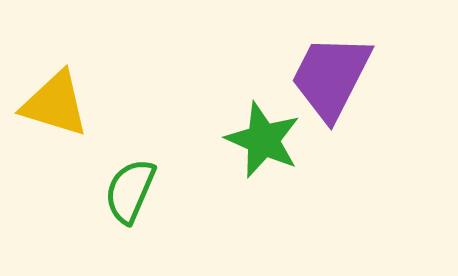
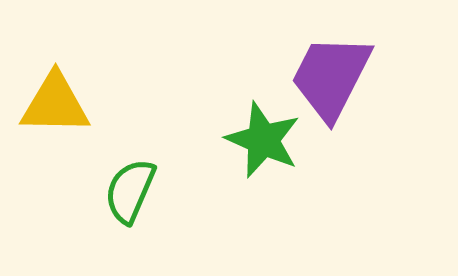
yellow triangle: rotated 16 degrees counterclockwise
